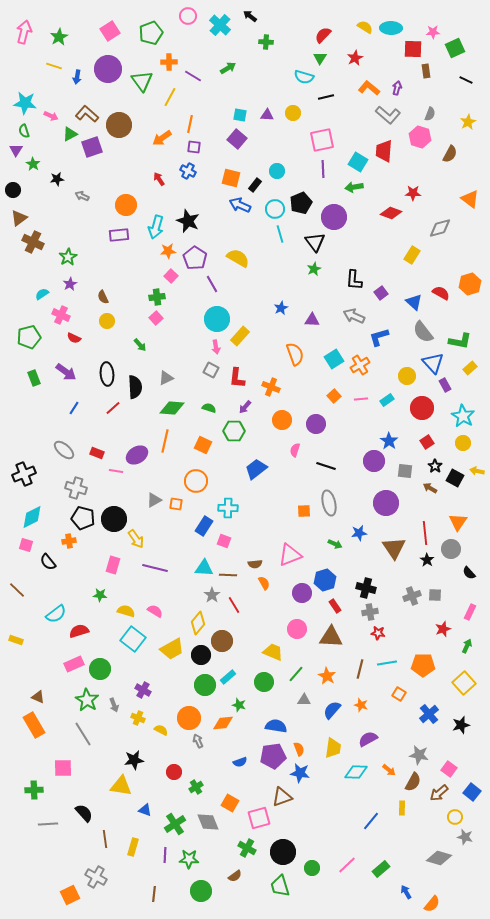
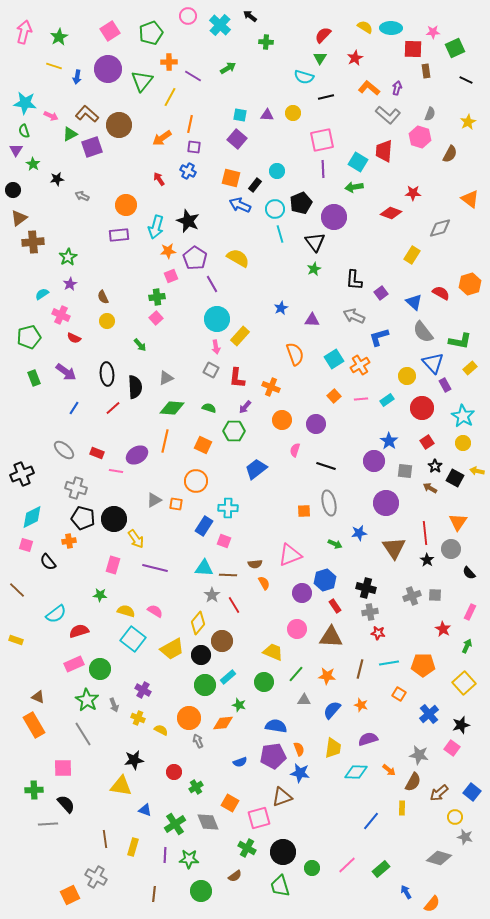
green triangle at (142, 81): rotated 15 degrees clockwise
brown cross at (33, 242): rotated 30 degrees counterclockwise
pink square at (171, 276): rotated 24 degrees clockwise
black cross at (24, 474): moved 2 px left
red star at (443, 629): rotated 21 degrees counterclockwise
cyan line at (387, 663): moved 2 px right
orange star at (327, 676): rotated 24 degrees counterclockwise
purple semicircle at (368, 739): rotated 12 degrees clockwise
pink square at (449, 769): moved 3 px right, 21 px up
black semicircle at (84, 813): moved 18 px left, 9 px up
